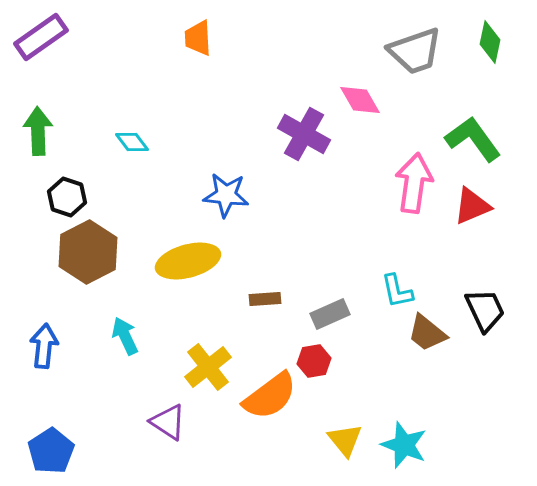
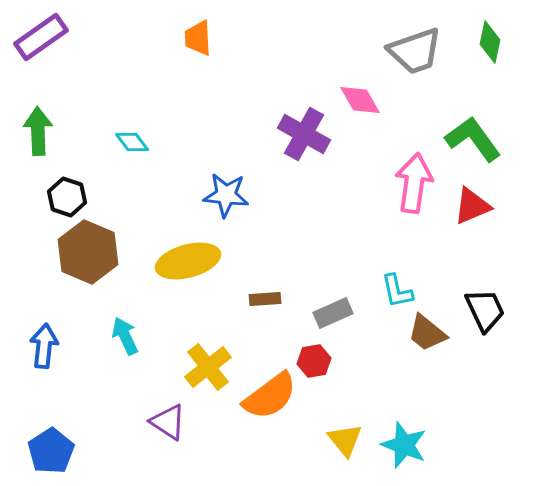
brown hexagon: rotated 10 degrees counterclockwise
gray rectangle: moved 3 px right, 1 px up
